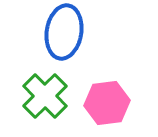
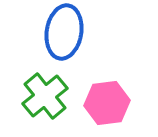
green cross: rotated 6 degrees clockwise
